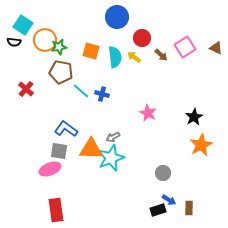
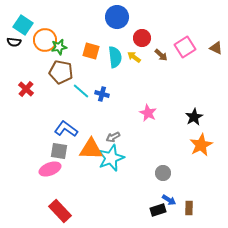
red rectangle: moved 4 px right, 1 px down; rotated 35 degrees counterclockwise
